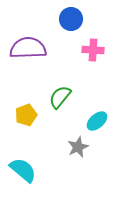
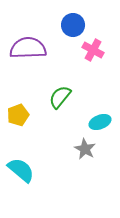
blue circle: moved 2 px right, 6 px down
pink cross: rotated 25 degrees clockwise
yellow pentagon: moved 8 px left
cyan ellipse: moved 3 px right, 1 px down; rotated 20 degrees clockwise
gray star: moved 7 px right, 2 px down; rotated 20 degrees counterclockwise
cyan semicircle: moved 2 px left
